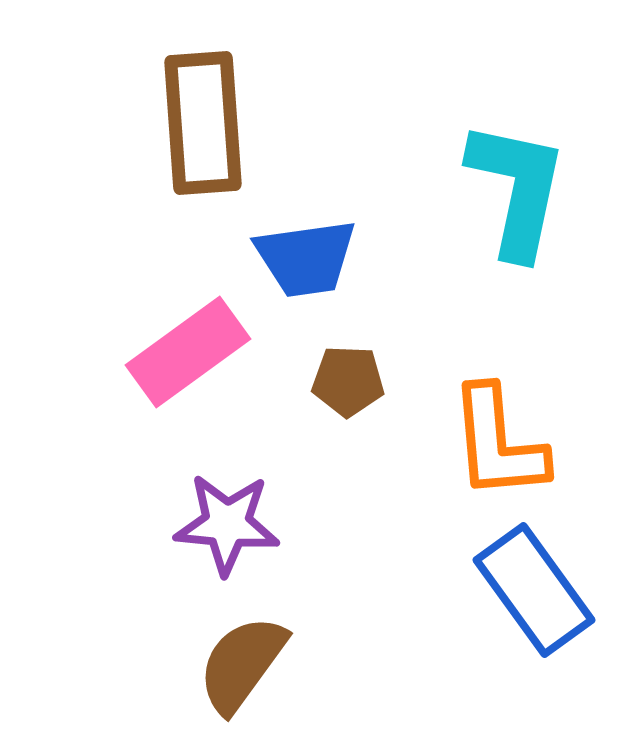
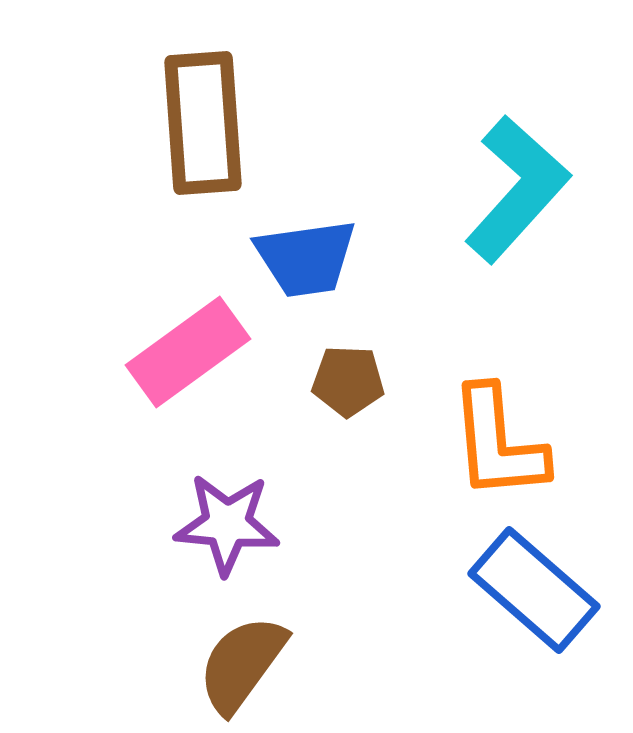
cyan L-shape: rotated 30 degrees clockwise
blue rectangle: rotated 13 degrees counterclockwise
